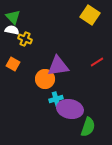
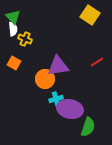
white semicircle: moved 1 px right, 1 px up; rotated 72 degrees clockwise
orange square: moved 1 px right, 1 px up
